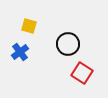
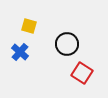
black circle: moved 1 px left
blue cross: rotated 12 degrees counterclockwise
